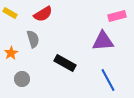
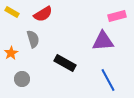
yellow rectangle: moved 2 px right, 1 px up
